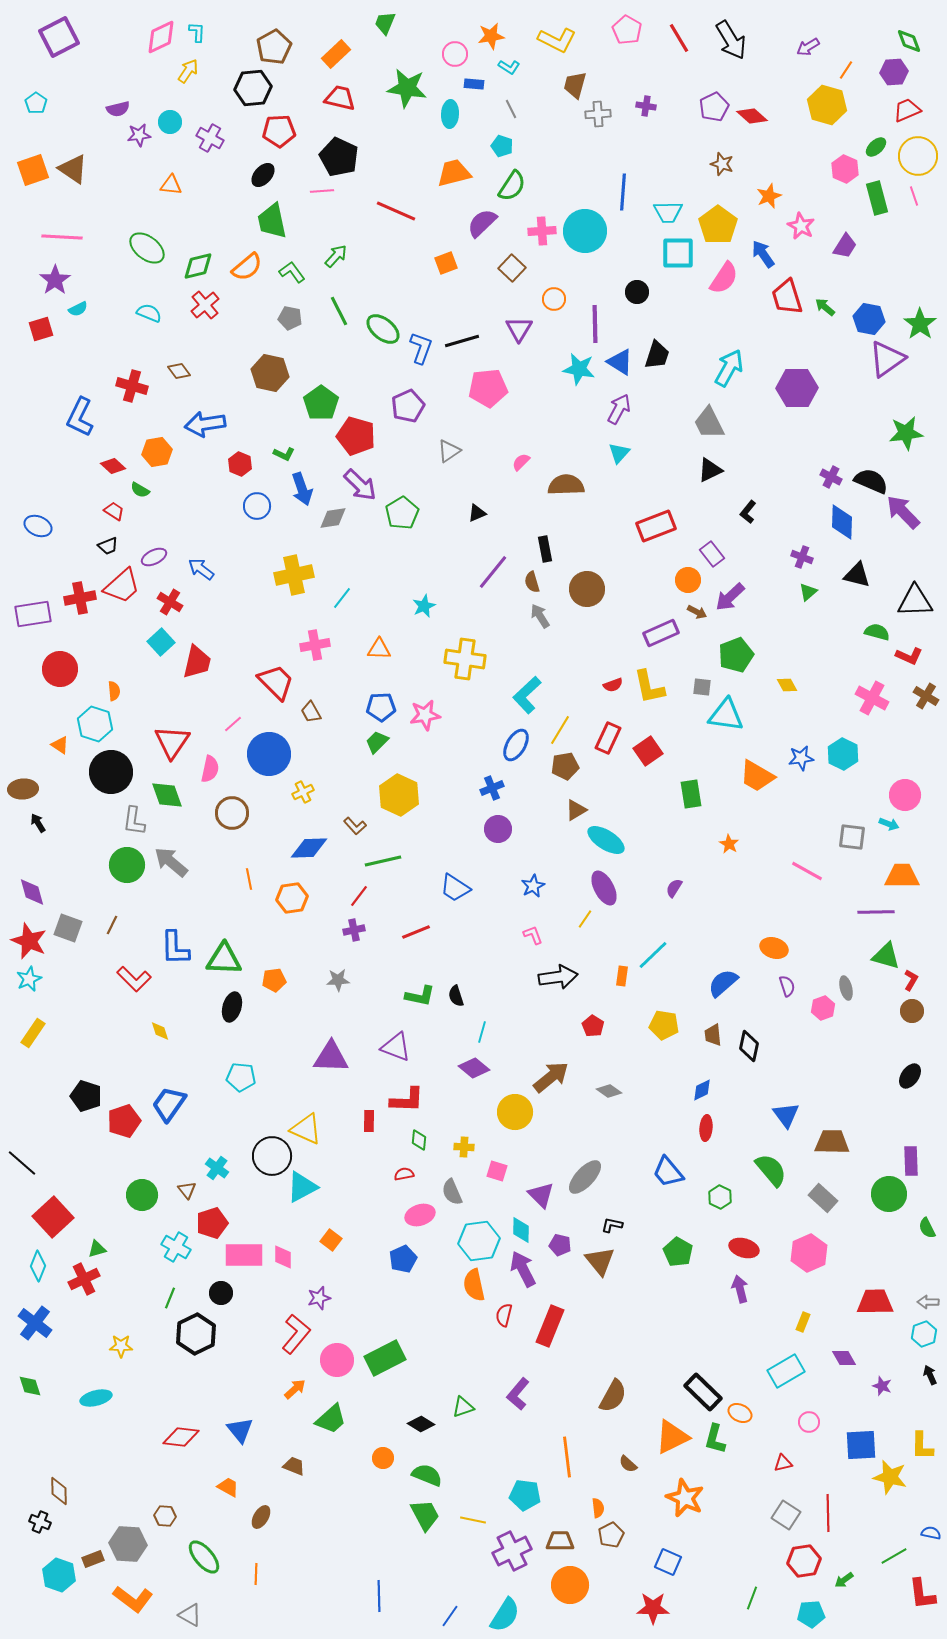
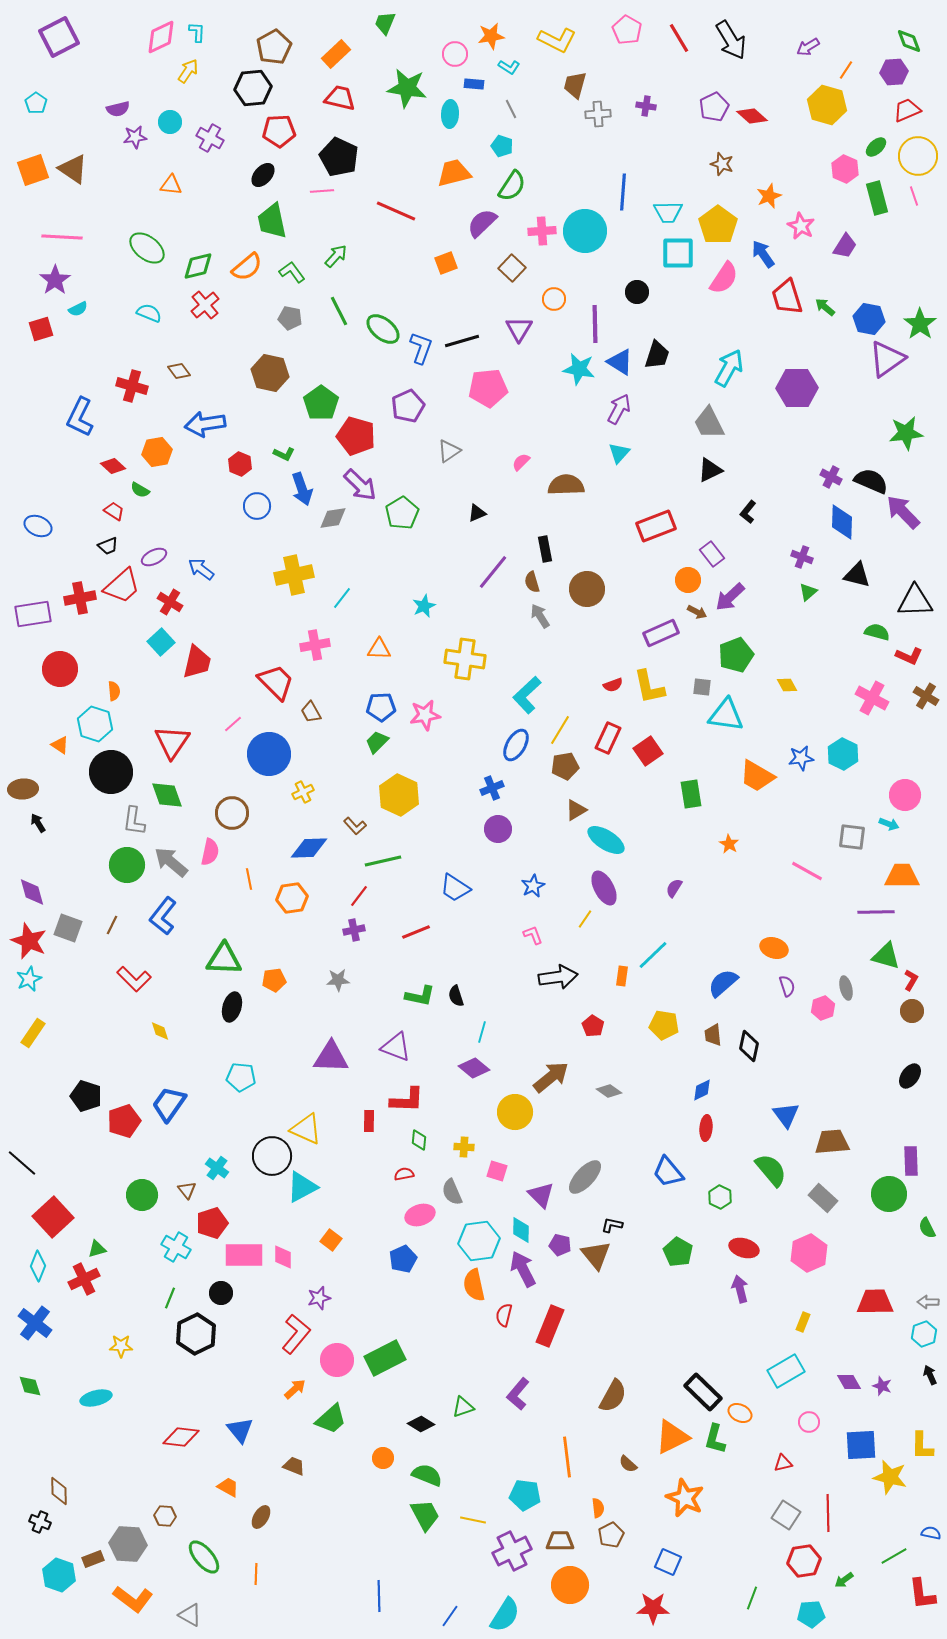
purple star at (139, 135): moved 4 px left, 2 px down
pink semicircle at (210, 769): moved 83 px down
blue L-shape at (175, 948): moved 12 px left, 32 px up; rotated 39 degrees clockwise
brown trapezoid at (832, 1142): rotated 6 degrees counterclockwise
brown triangle at (600, 1261): moved 4 px left, 6 px up
purple diamond at (844, 1358): moved 5 px right, 24 px down
